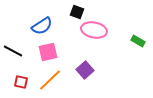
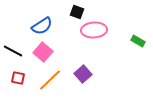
pink ellipse: rotated 15 degrees counterclockwise
pink square: moved 5 px left; rotated 36 degrees counterclockwise
purple square: moved 2 px left, 4 px down
red square: moved 3 px left, 4 px up
